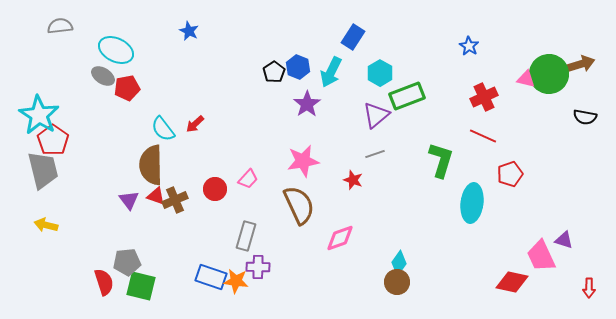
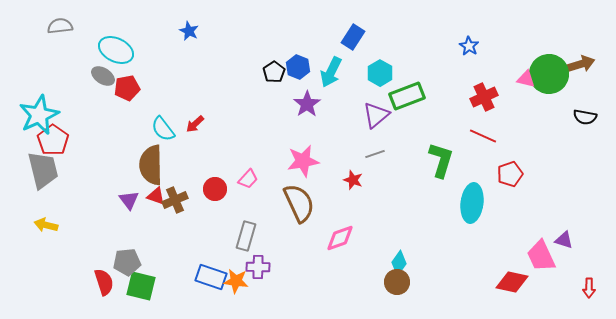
cyan star at (39, 115): rotated 15 degrees clockwise
brown semicircle at (299, 205): moved 2 px up
